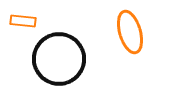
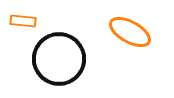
orange ellipse: rotated 45 degrees counterclockwise
